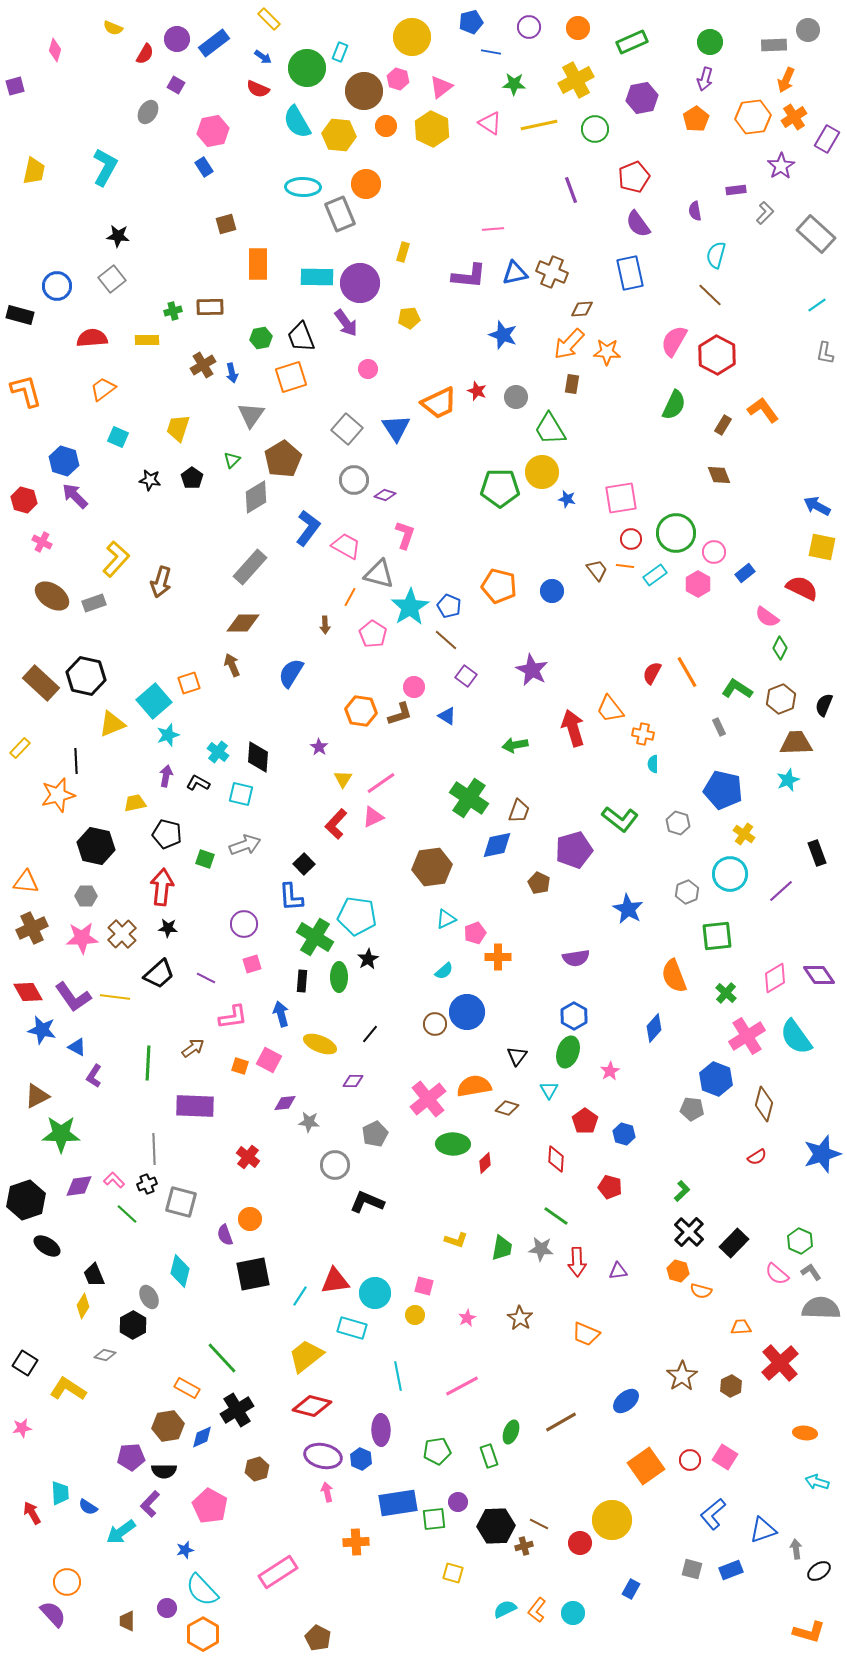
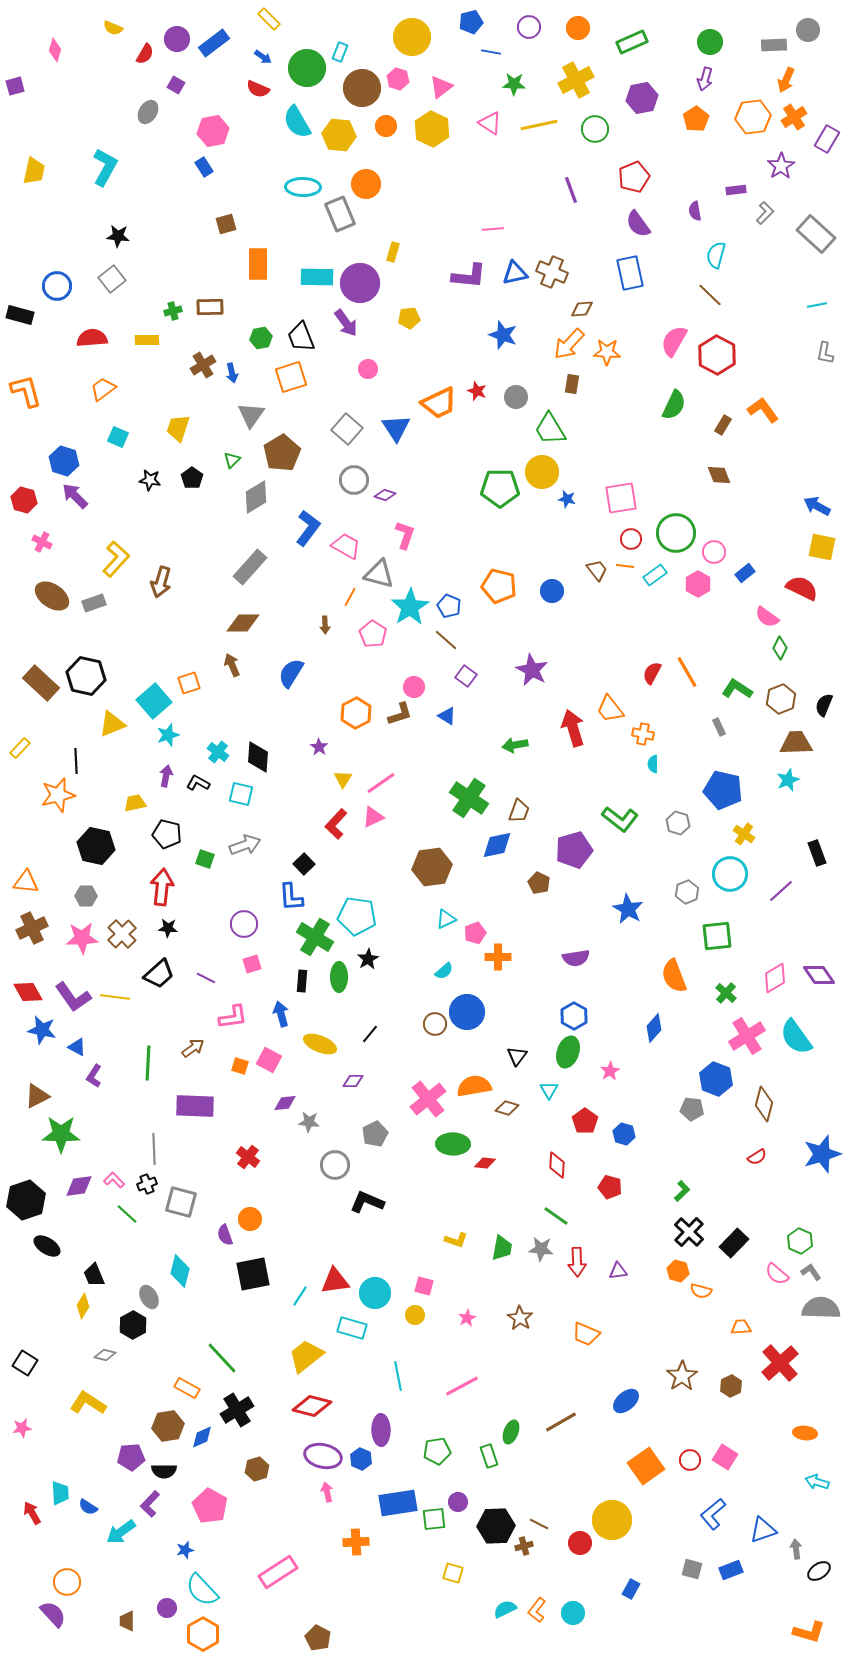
brown circle at (364, 91): moved 2 px left, 3 px up
yellow rectangle at (403, 252): moved 10 px left
cyan line at (817, 305): rotated 24 degrees clockwise
brown pentagon at (283, 459): moved 1 px left, 6 px up
orange hexagon at (361, 711): moved 5 px left, 2 px down; rotated 24 degrees clockwise
red diamond at (556, 1159): moved 1 px right, 6 px down
red diamond at (485, 1163): rotated 50 degrees clockwise
yellow L-shape at (68, 1389): moved 20 px right, 14 px down
